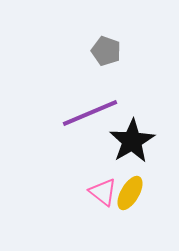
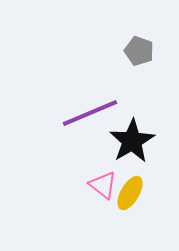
gray pentagon: moved 33 px right
pink triangle: moved 7 px up
